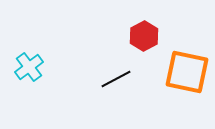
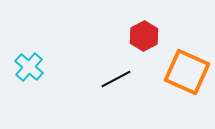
cyan cross: rotated 12 degrees counterclockwise
orange square: rotated 12 degrees clockwise
